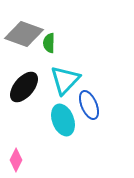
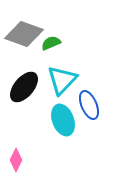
green semicircle: moved 2 px right; rotated 66 degrees clockwise
cyan triangle: moved 3 px left
